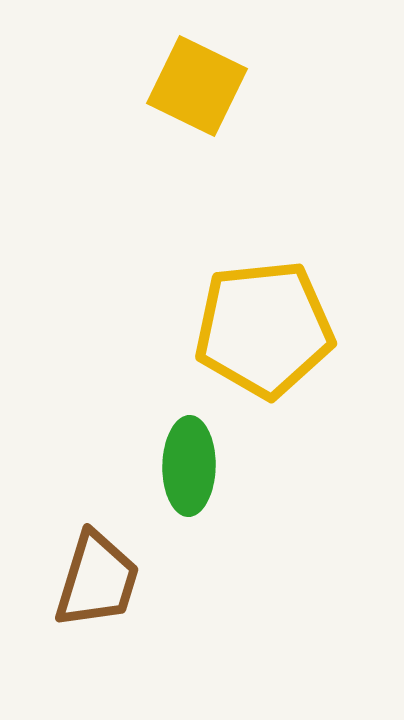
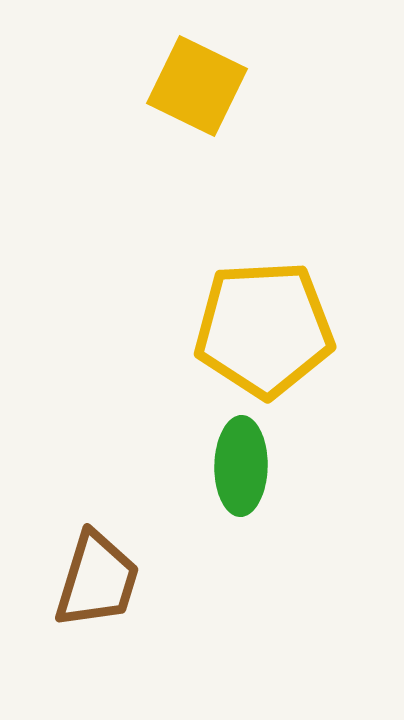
yellow pentagon: rotated 3 degrees clockwise
green ellipse: moved 52 px right
